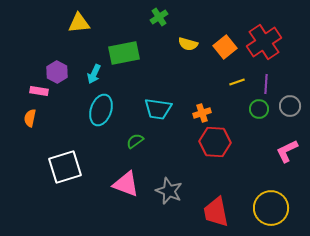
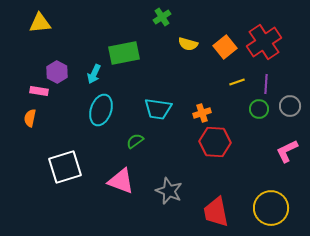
green cross: moved 3 px right
yellow triangle: moved 39 px left
pink triangle: moved 5 px left, 3 px up
